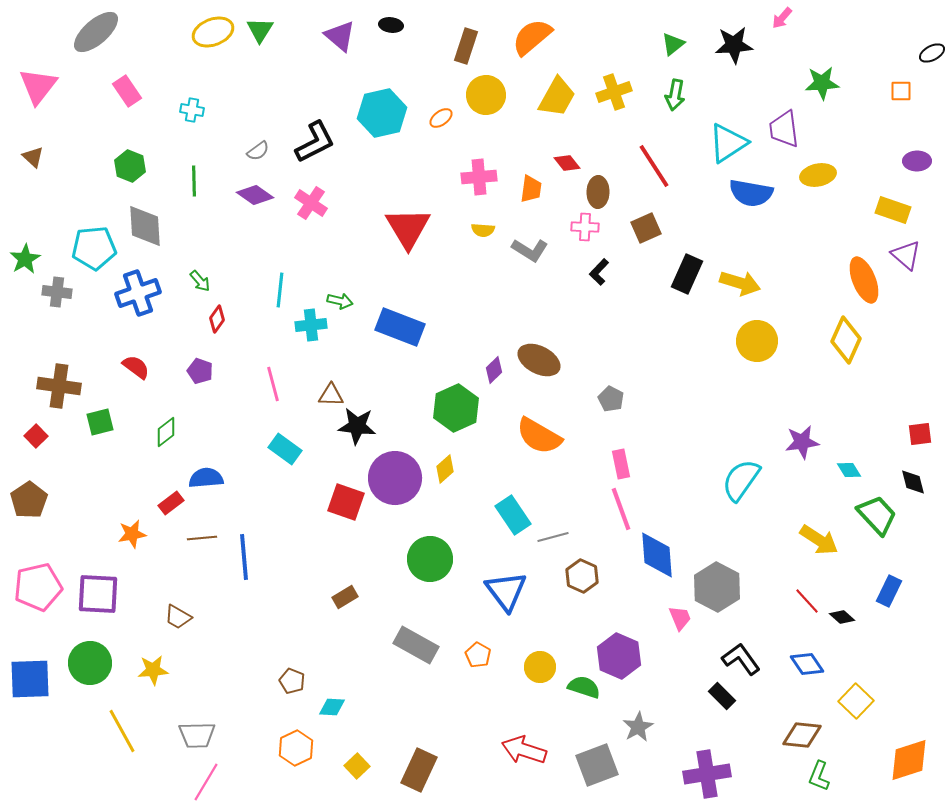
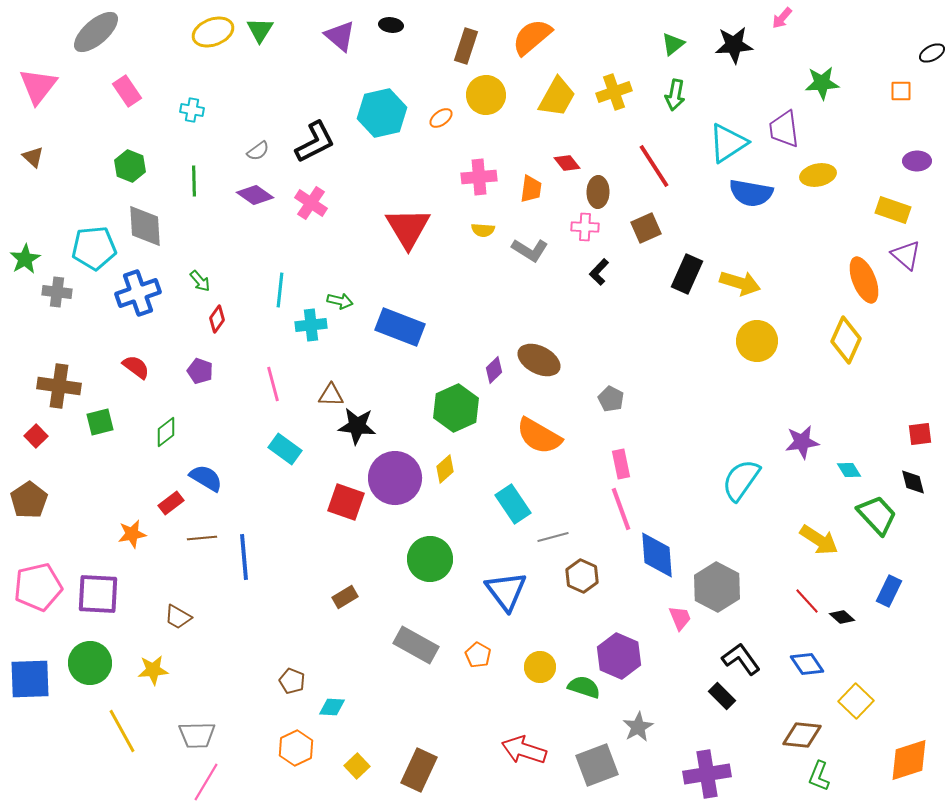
blue semicircle at (206, 478): rotated 36 degrees clockwise
cyan rectangle at (513, 515): moved 11 px up
